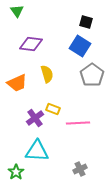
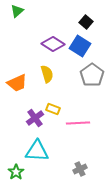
green triangle: rotated 24 degrees clockwise
black square: rotated 24 degrees clockwise
purple diamond: moved 22 px right; rotated 25 degrees clockwise
